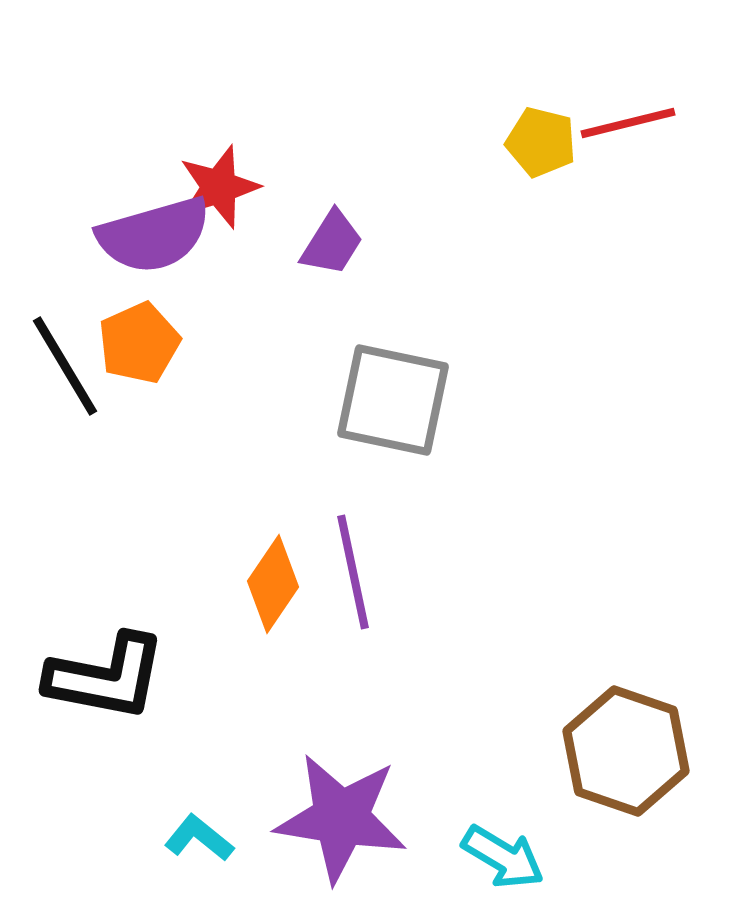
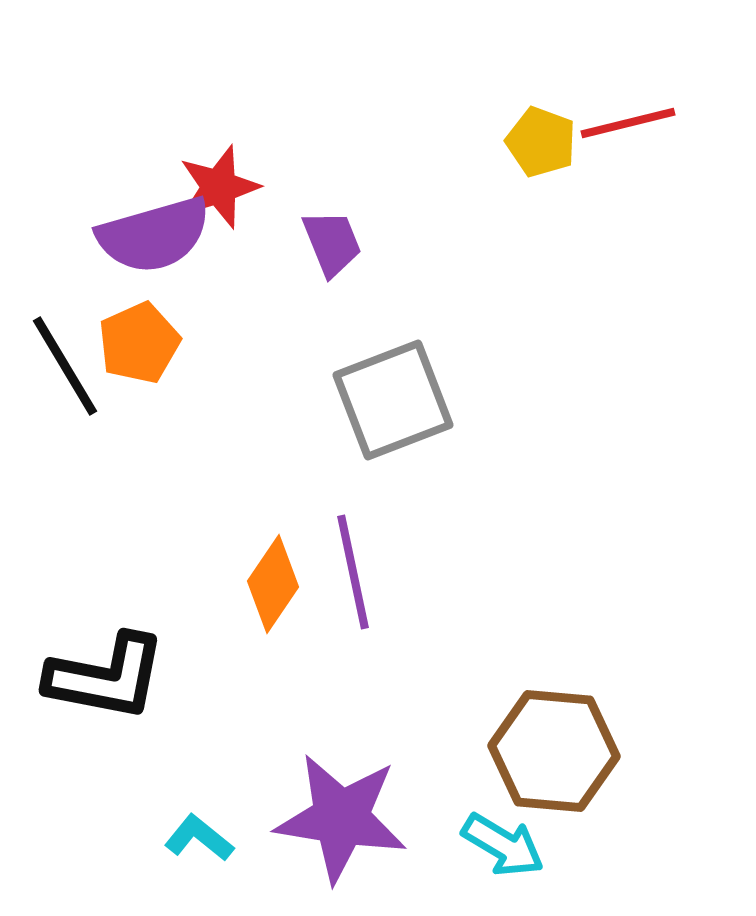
yellow pentagon: rotated 6 degrees clockwise
purple trapezoid: rotated 54 degrees counterclockwise
gray square: rotated 33 degrees counterclockwise
brown hexagon: moved 72 px left; rotated 14 degrees counterclockwise
cyan arrow: moved 12 px up
